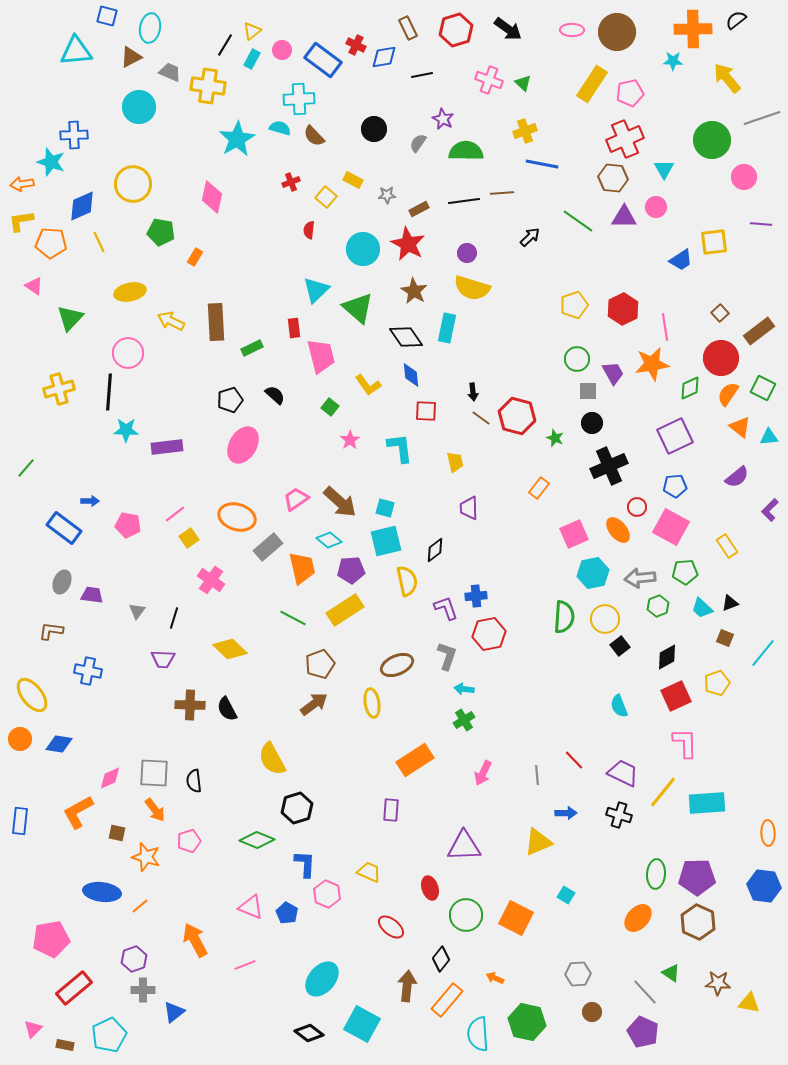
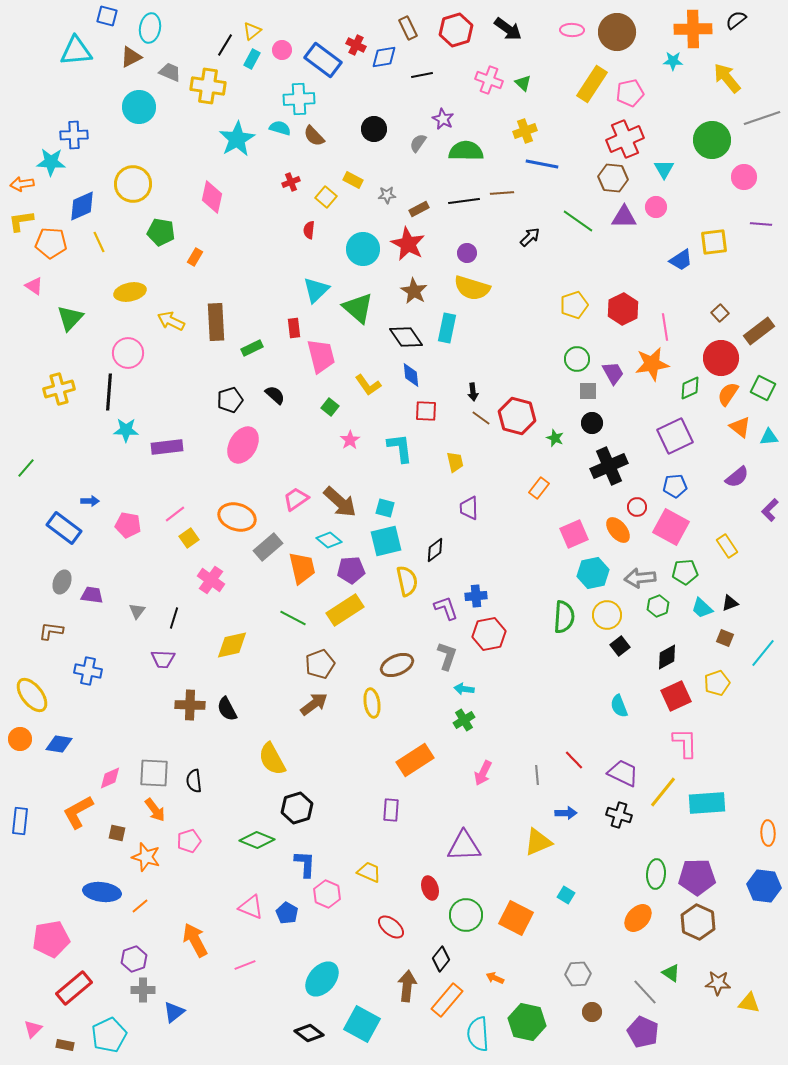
cyan star at (51, 162): rotated 16 degrees counterclockwise
yellow circle at (605, 619): moved 2 px right, 4 px up
yellow diamond at (230, 649): moved 2 px right, 4 px up; rotated 56 degrees counterclockwise
